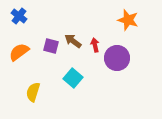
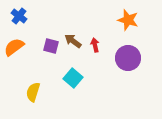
orange semicircle: moved 5 px left, 5 px up
purple circle: moved 11 px right
